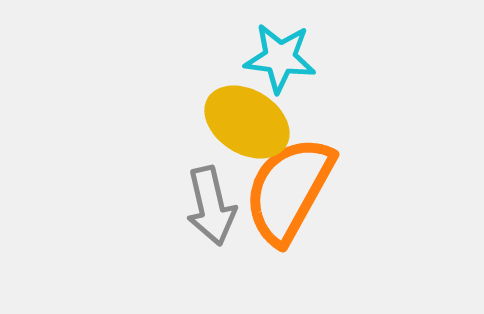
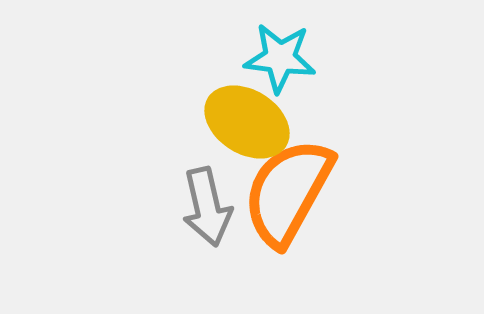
orange semicircle: moved 1 px left, 2 px down
gray arrow: moved 4 px left, 1 px down
